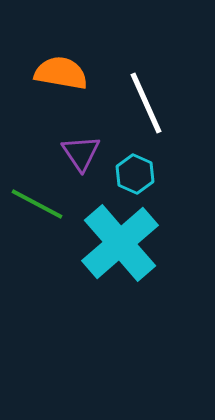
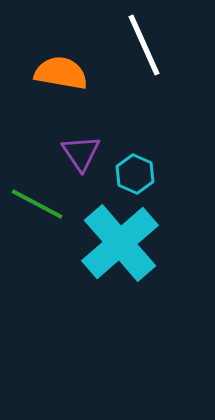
white line: moved 2 px left, 58 px up
